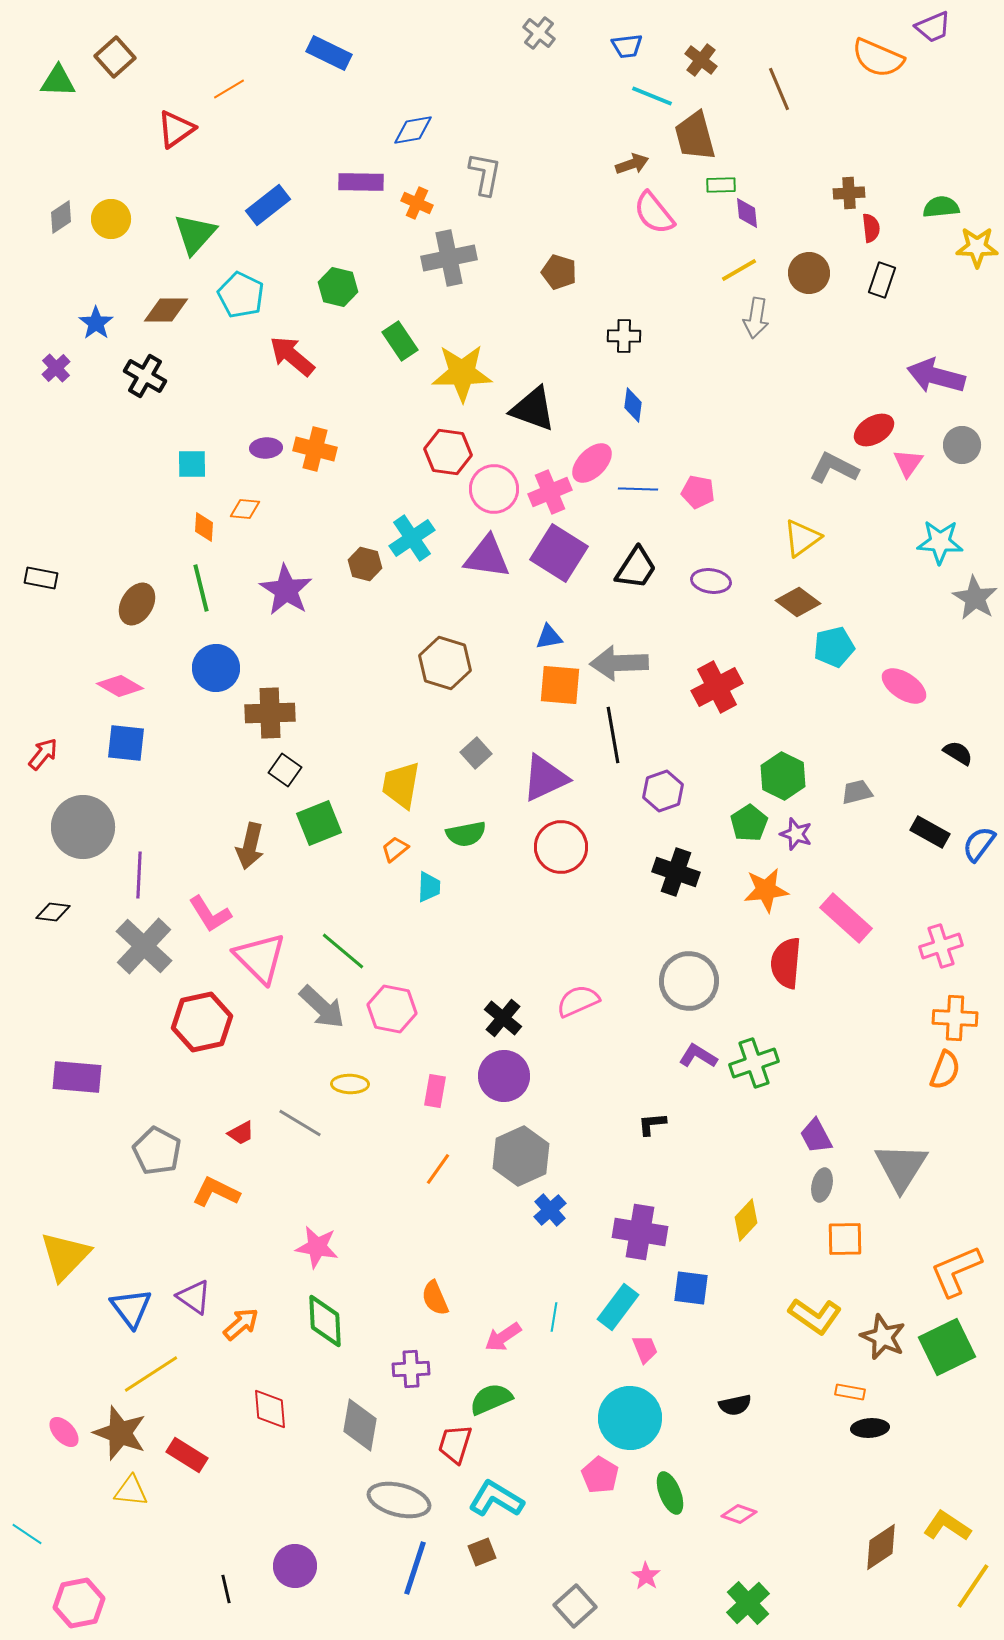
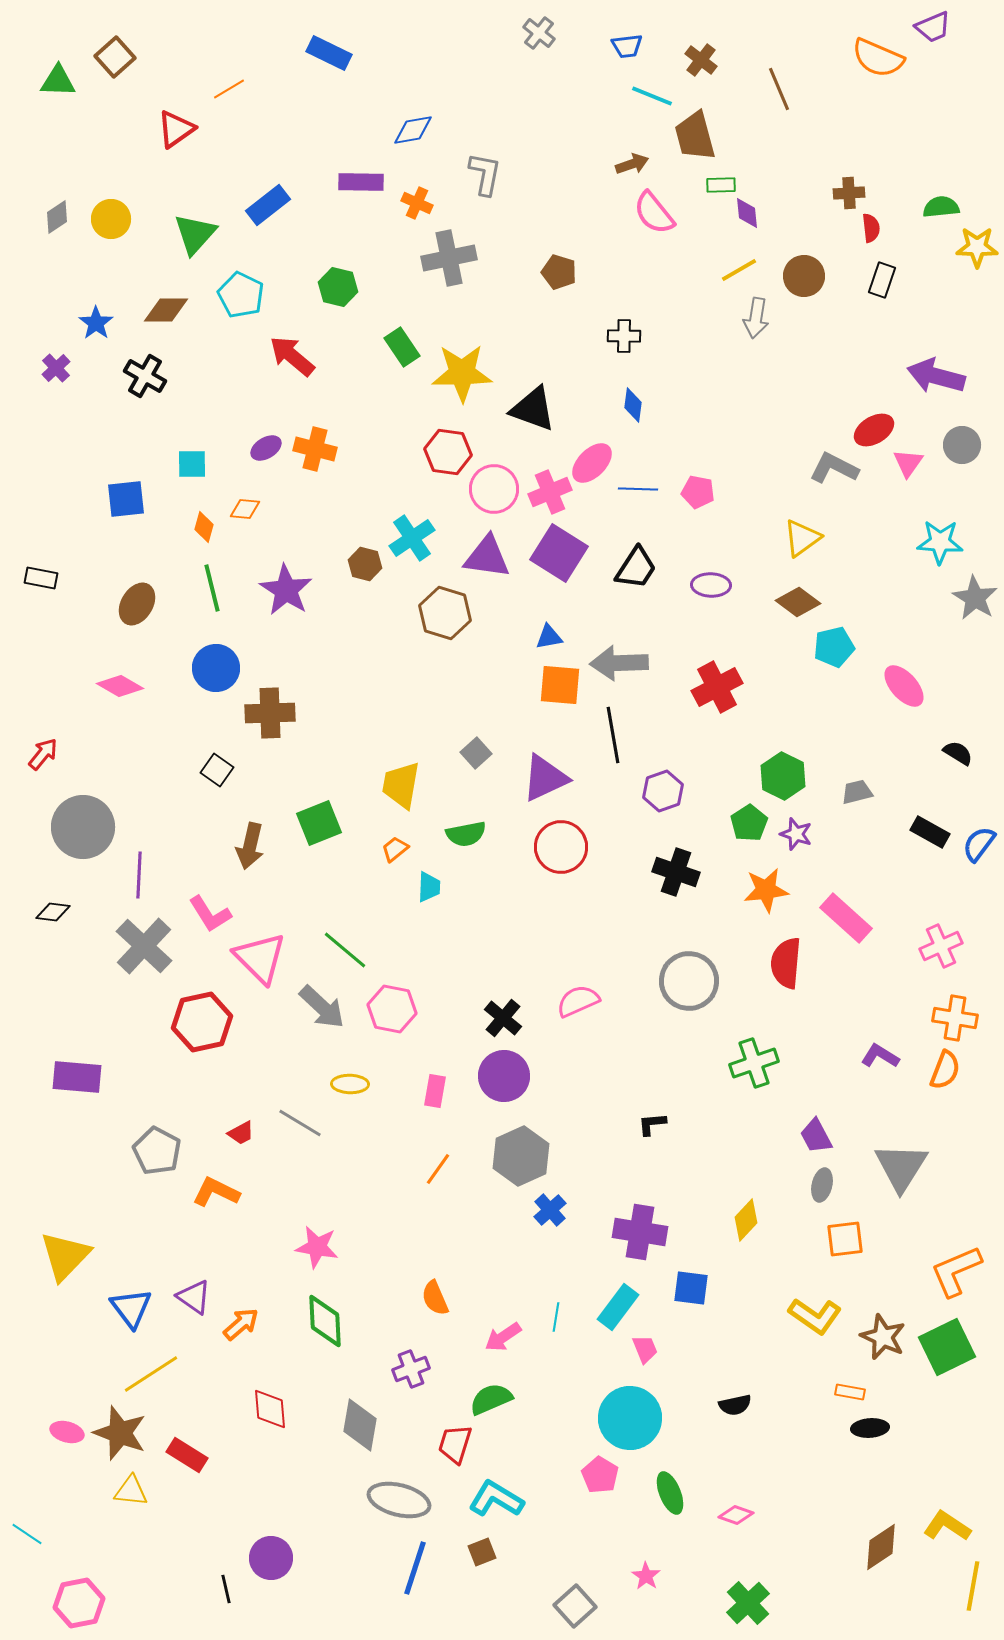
gray diamond at (61, 217): moved 4 px left
brown circle at (809, 273): moved 5 px left, 3 px down
green rectangle at (400, 341): moved 2 px right, 6 px down
purple ellipse at (266, 448): rotated 28 degrees counterclockwise
orange diamond at (204, 527): rotated 12 degrees clockwise
purple ellipse at (711, 581): moved 4 px down; rotated 6 degrees counterclockwise
green line at (201, 588): moved 11 px right
brown hexagon at (445, 663): moved 50 px up
pink ellipse at (904, 686): rotated 15 degrees clockwise
blue square at (126, 743): moved 244 px up; rotated 12 degrees counterclockwise
black square at (285, 770): moved 68 px left
pink cross at (941, 946): rotated 6 degrees counterclockwise
green line at (343, 951): moved 2 px right, 1 px up
orange cross at (955, 1018): rotated 6 degrees clockwise
purple L-shape at (698, 1056): moved 182 px right
orange square at (845, 1239): rotated 6 degrees counterclockwise
cyan line at (554, 1317): moved 2 px right
purple cross at (411, 1369): rotated 18 degrees counterclockwise
pink ellipse at (64, 1432): moved 3 px right; rotated 32 degrees counterclockwise
pink diamond at (739, 1514): moved 3 px left, 1 px down
purple circle at (295, 1566): moved 24 px left, 8 px up
yellow line at (973, 1586): rotated 24 degrees counterclockwise
